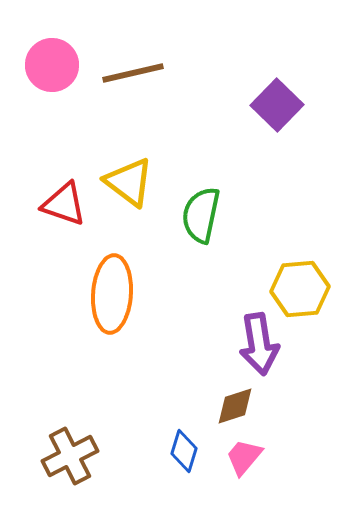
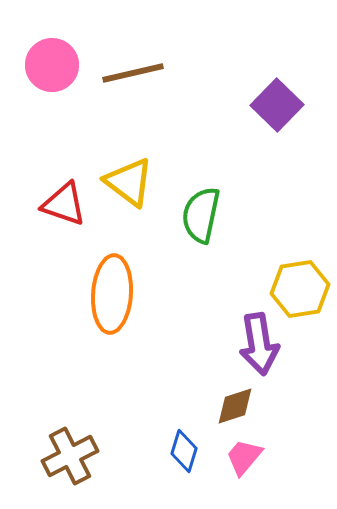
yellow hexagon: rotated 4 degrees counterclockwise
